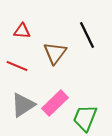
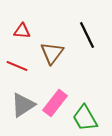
brown triangle: moved 3 px left
pink rectangle: rotated 8 degrees counterclockwise
green trapezoid: rotated 52 degrees counterclockwise
